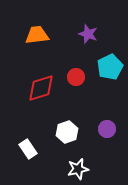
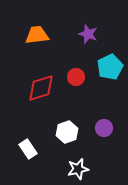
purple circle: moved 3 px left, 1 px up
